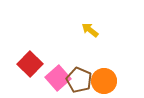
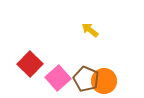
brown pentagon: moved 7 px right, 1 px up
